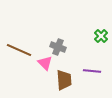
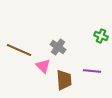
green cross: rotated 24 degrees counterclockwise
gray cross: rotated 14 degrees clockwise
pink triangle: moved 2 px left, 3 px down
